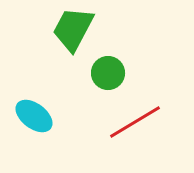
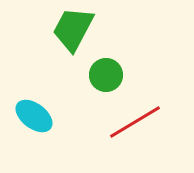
green circle: moved 2 px left, 2 px down
